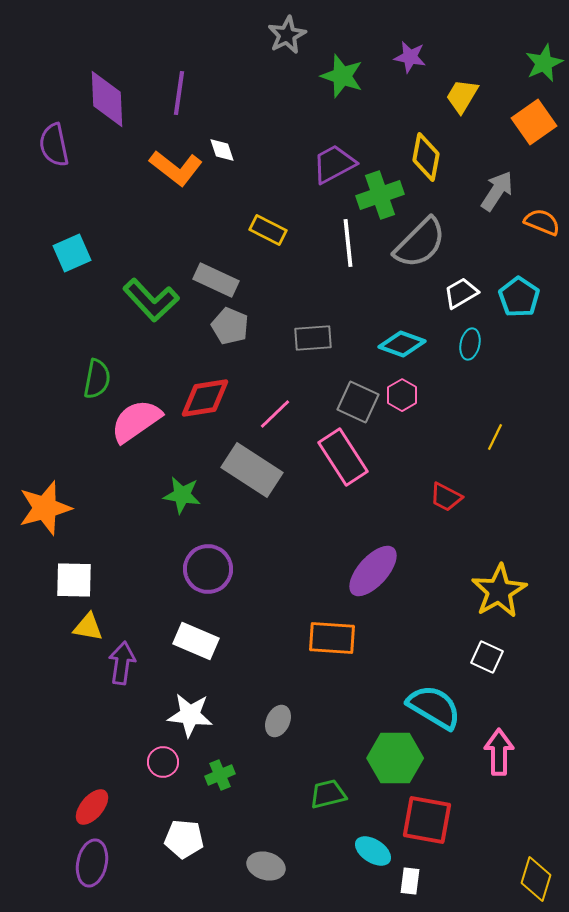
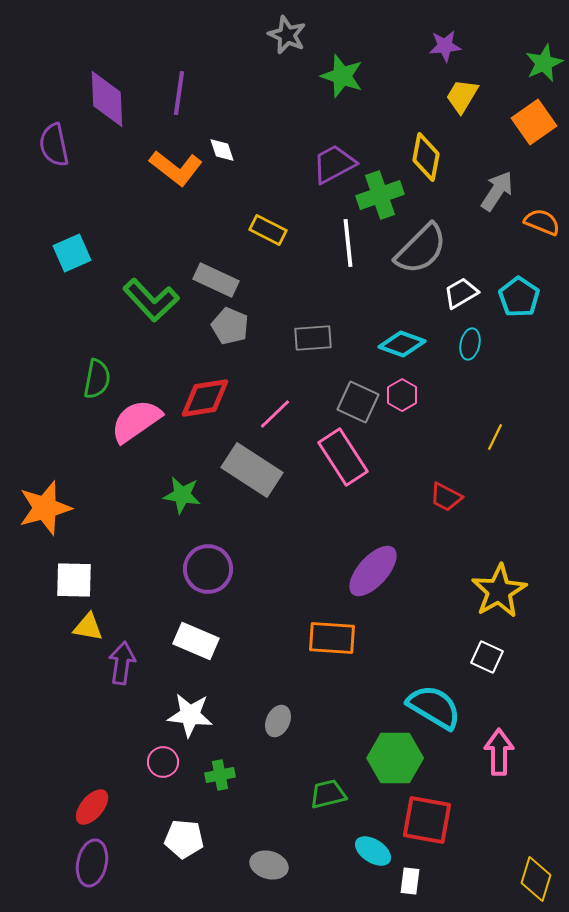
gray star at (287, 35): rotated 21 degrees counterclockwise
purple star at (410, 57): moved 35 px right, 11 px up; rotated 16 degrees counterclockwise
gray semicircle at (420, 243): moved 1 px right, 6 px down
green cross at (220, 775): rotated 12 degrees clockwise
gray ellipse at (266, 866): moved 3 px right, 1 px up
